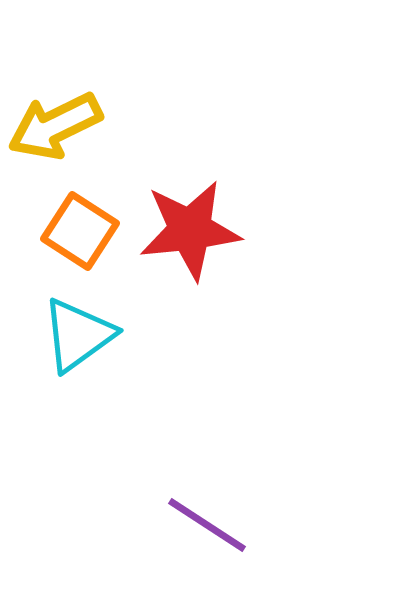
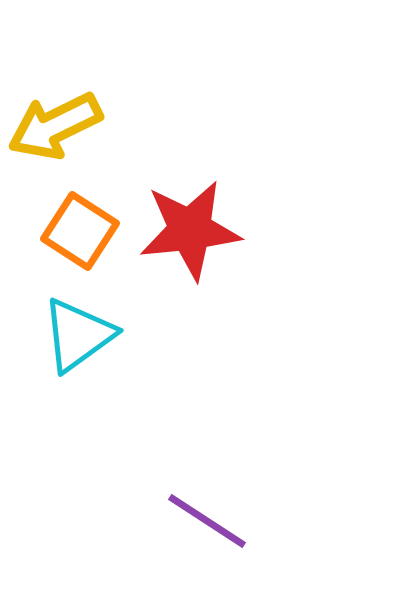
purple line: moved 4 px up
